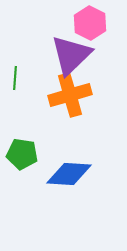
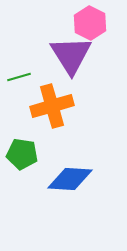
purple triangle: rotated 18 degrees counterclockwise
green line: moved 4 px right, 1 px up; rotated 70 degrees clockwise
orange cross: moved 18 px left, 11 px down
blue diamond: moved 1 px right, 5 px down
